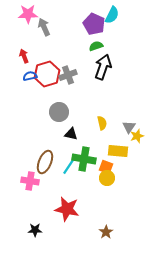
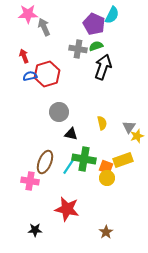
gray cross: moved 10 px right, 26 px up; rotated 30 degrees clockwise
yellow rectangle: moved 5 px right, 9 px down; rotated 24 degrees counterclockwise
